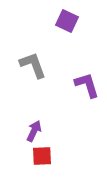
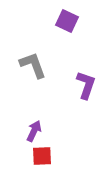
purple L-shape: moved 1 px left; rotated 36 degrees clockwise
